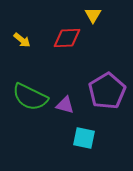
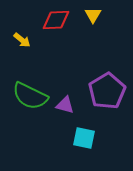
red diamond: moved 11 px left, 18 px up
green semicircle: moved 1 px up
